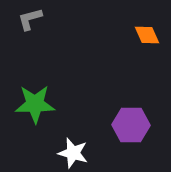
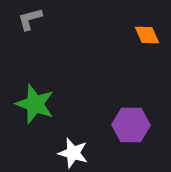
green star: rotated 21 degrees clockwise
